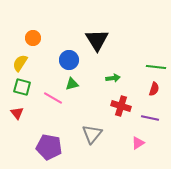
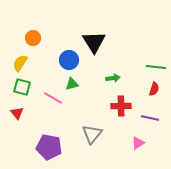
black triangle: moved 3 px left, 2 px down
red cross: rotated 18 degrees counterclockwise
